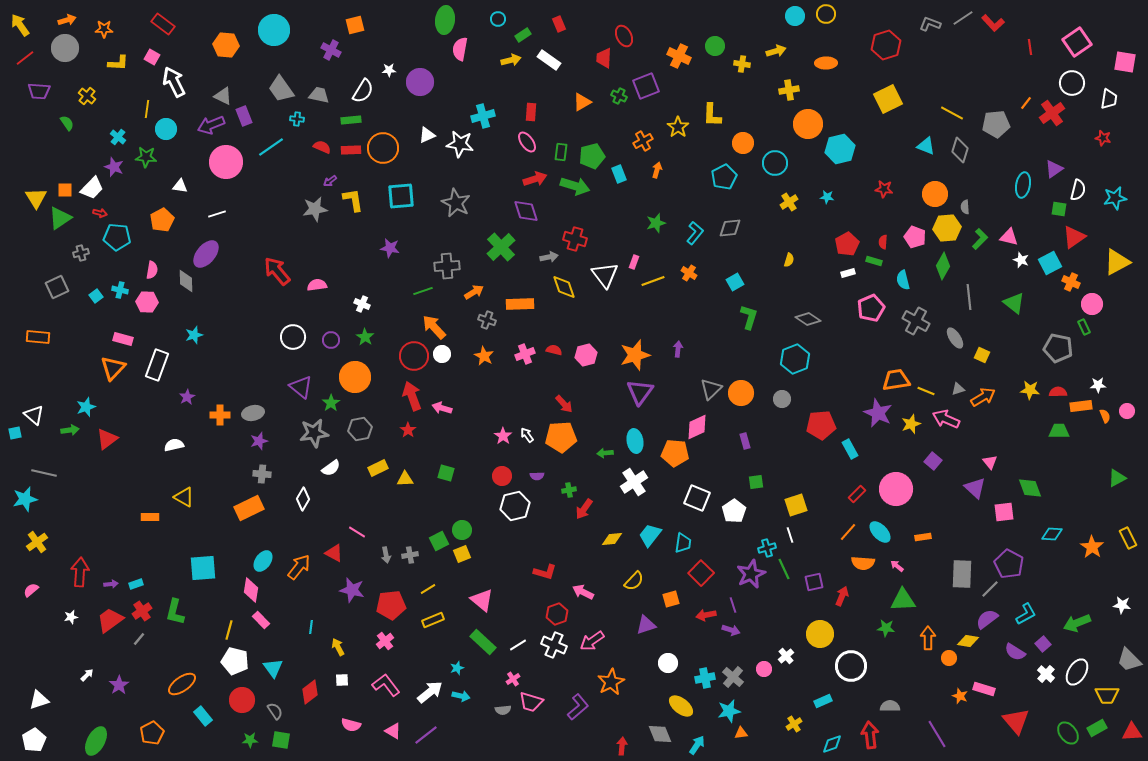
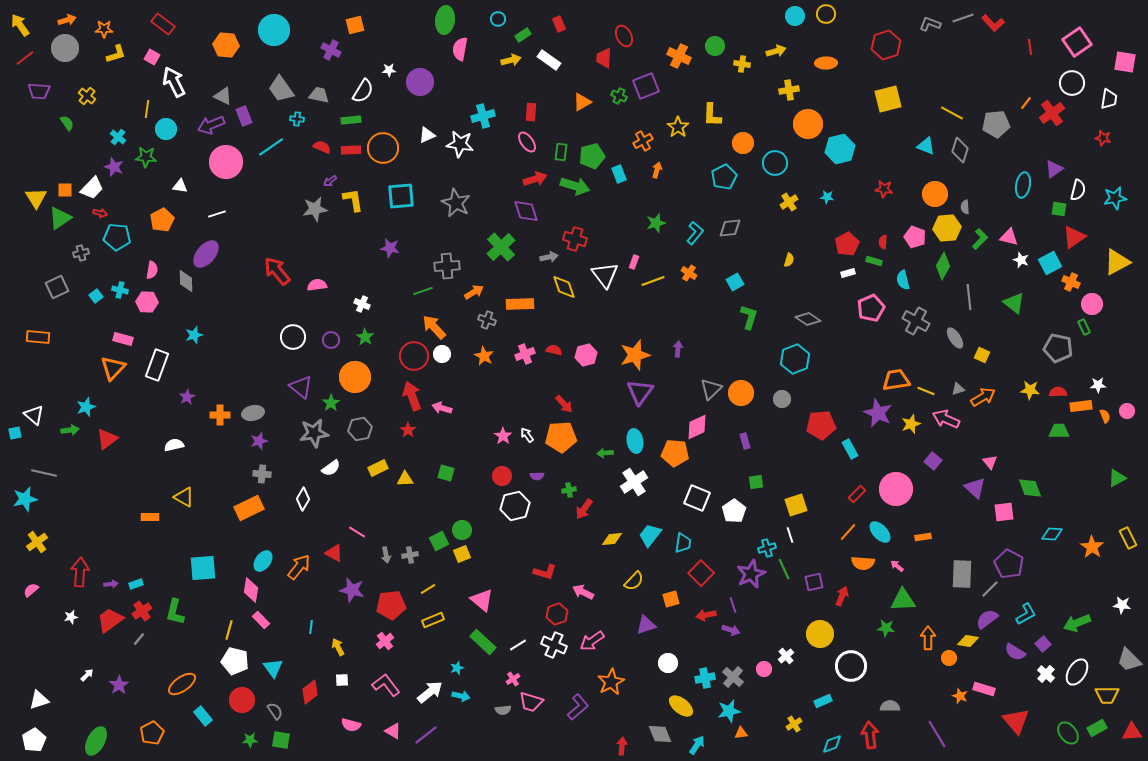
gray line at (963, 18): rotated 15 degrees clockwise
yellow L-shape at (118, 63): moved 2 px left, 9 px up; rotated 20 degrees counterclockwise
yellow square at (888, 99): rotated 12 degrees clockwise
